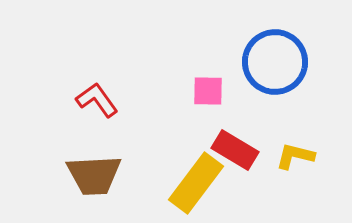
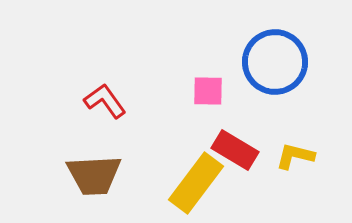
red L-shape: moved 8 px right, 1 px down
